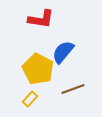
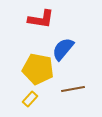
blue semicircle: moved 3 px up
yellow pentagon: rotated 16 degrees counterclockwise
brown line: rotated 10 degrees clockwise
